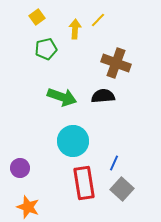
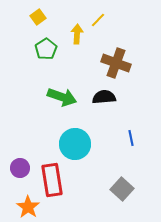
yellow square: moved 1 px right
yellow arrow: moved 2 px right, 5 px down
green pentagon: rotated 20 degrees counterclockwise
black semicircle: moved 1 px right, 1 px down
cyan circle: moved 2 px right, 3 px down
blue line: moved 17 px right, 25 px up; rotated 35 degrees counterclockwise
red rectangle: moved 32 px left, 3 px up
orange star: rotated 15 degrees clockwise
